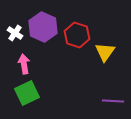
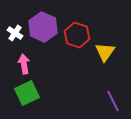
purple line: rotated 60 degrees clockwise
